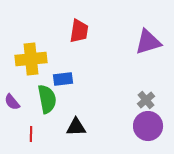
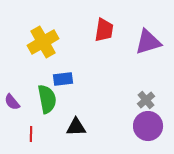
red trapezoid: moved 25 px right, 1 px up
yellow cross: moved 12 px right, 17 px up; rotated 24 degrees counterclockwise
